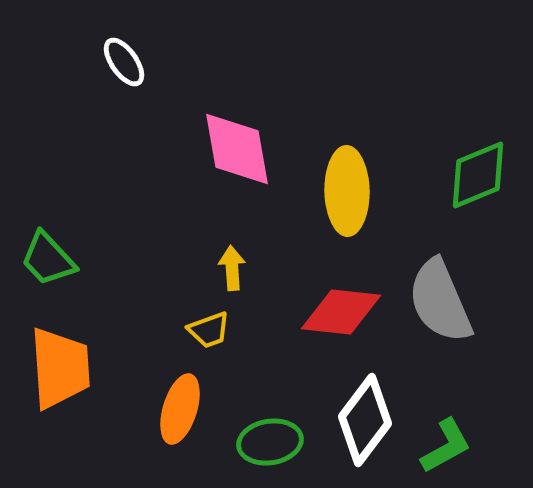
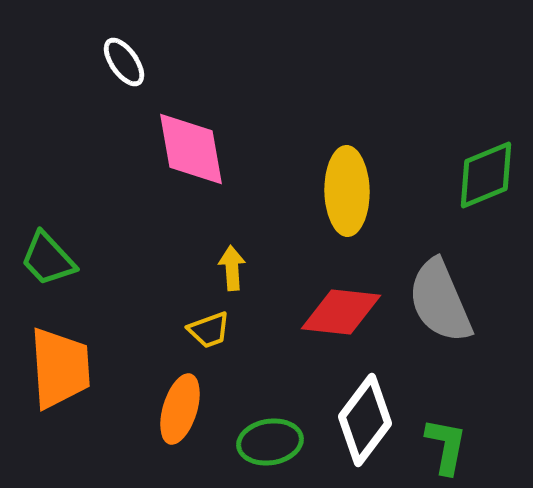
pink diamond: moved 46 px left
green diamond: moved 8 px right
green L-shape: rotated 50 degrees counterclockwise
